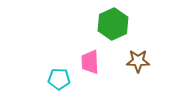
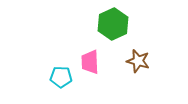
brown star: rotated 15 degrees clockwise
cyan pentagon: moved 2 px right, 2 px up
